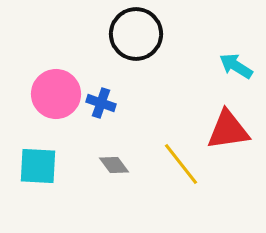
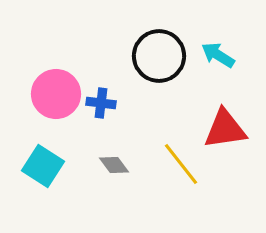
black circle: moved 23 px right, 22 px down
cyan arrow: moved 18 px left, 11 px up
blue cross: rotated 12 degrees counterclockwise
red triangle: moved 3 px left, 1 px up
cyan square: moved 5 px right; rotated 30 degrees clockwise
